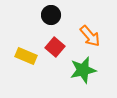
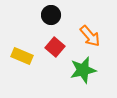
yellow rectangle: moved 4 px left
